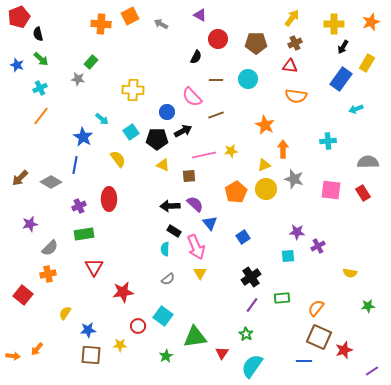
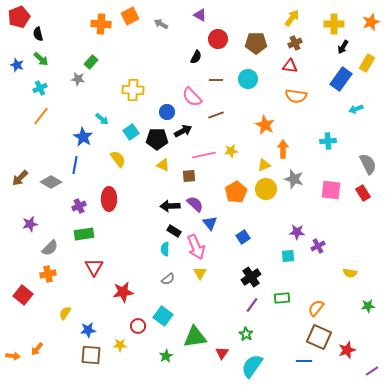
gray semicircle at (368, 162): moved 2 px down; rotated 65 degrees clockwise
red star at (344, 350): moved 3 px right
